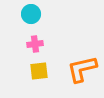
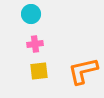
orange L-shape: moved 1 px right, 2 px down
